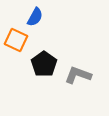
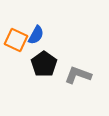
blue semicircle: moved 1 px right, 18 px down
